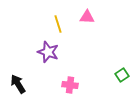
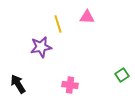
purple star: moved 7 px left, 5 px up; rotated 30 degrees counterclockwise
